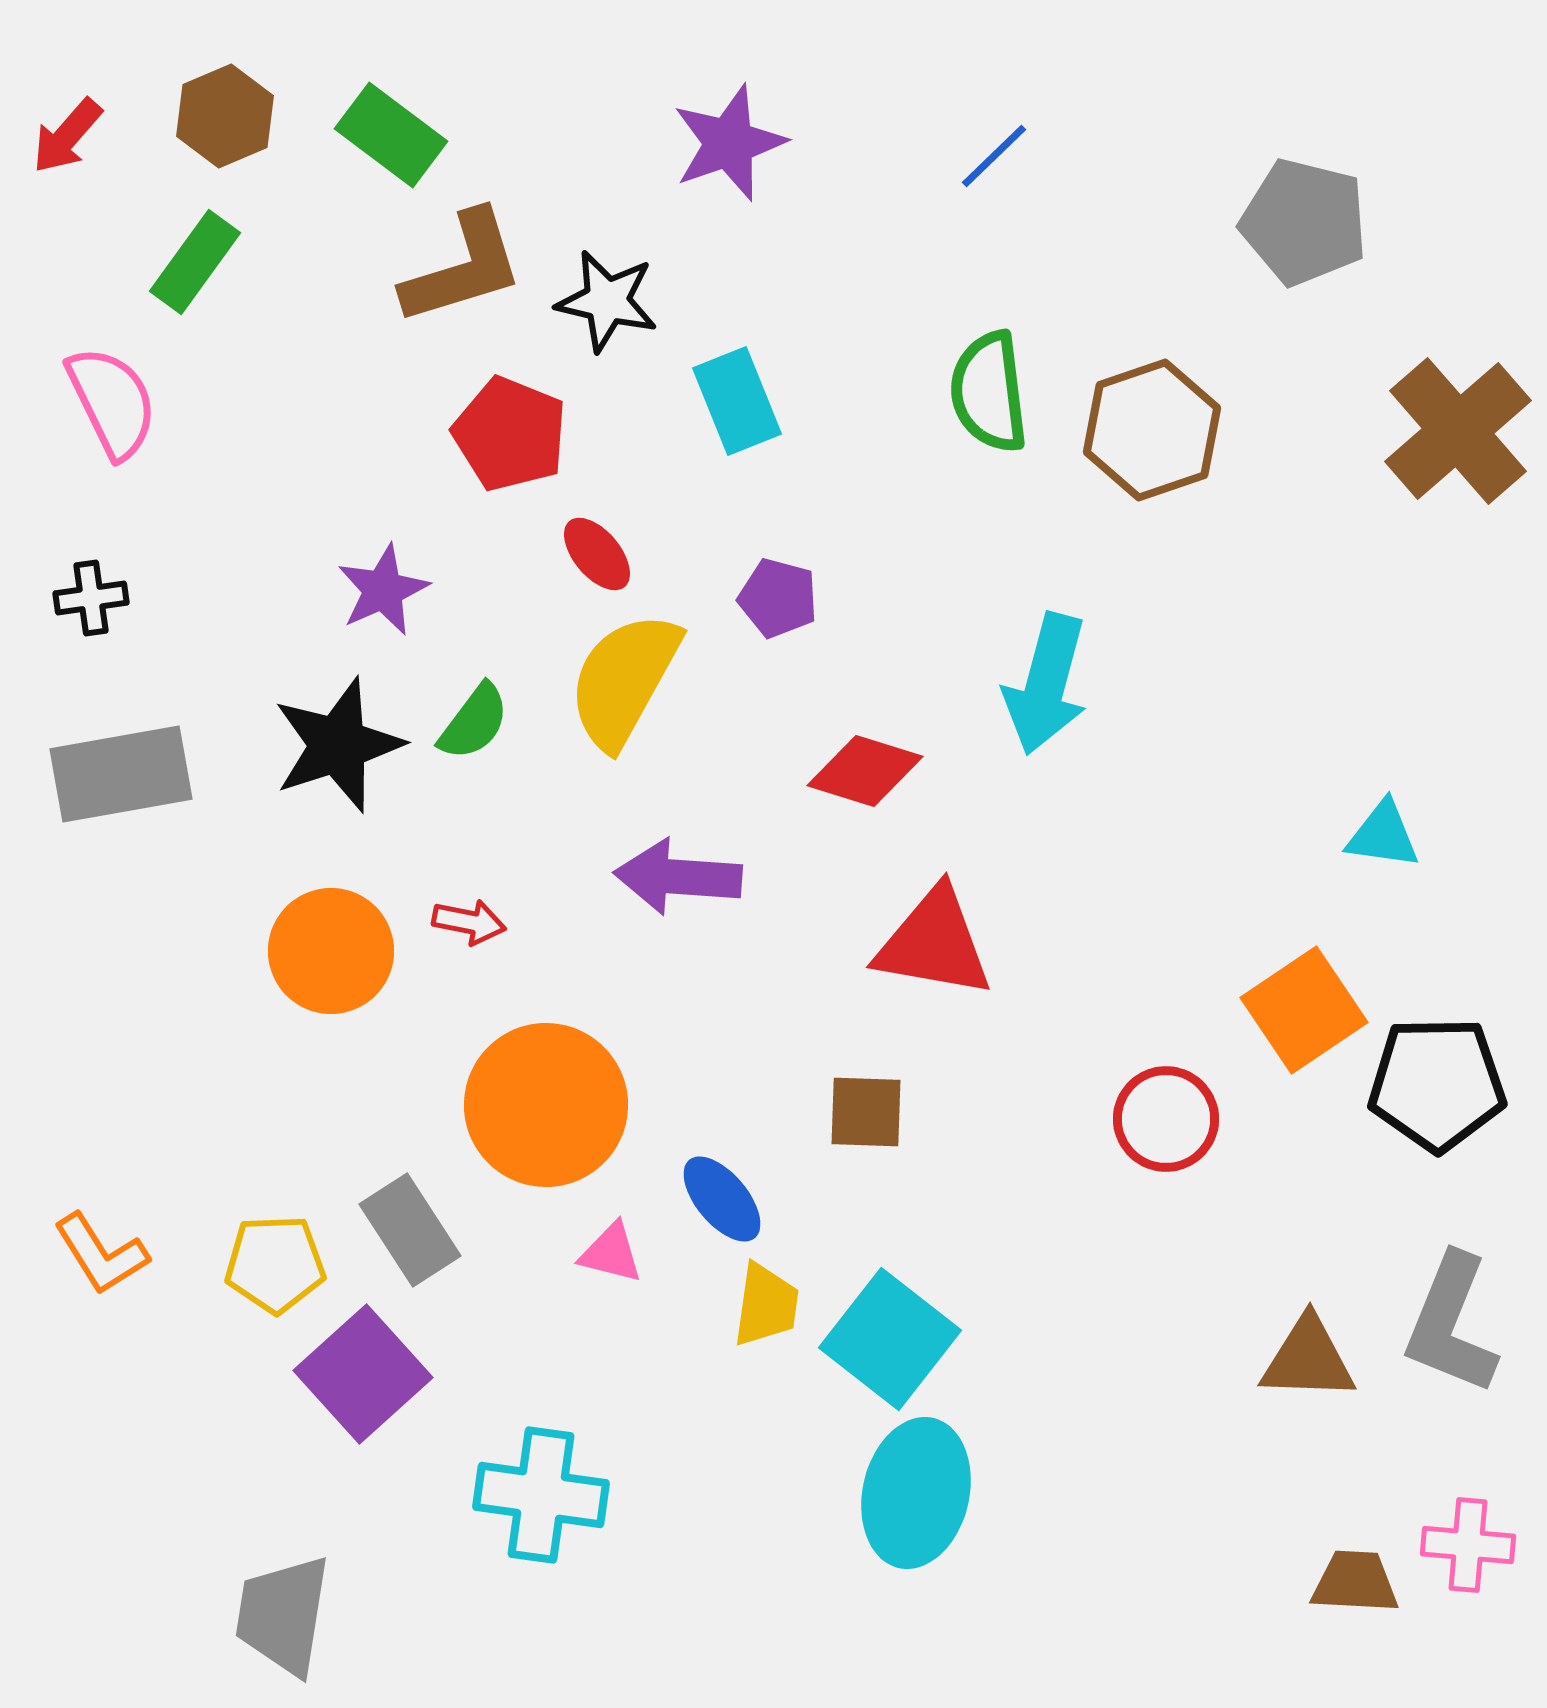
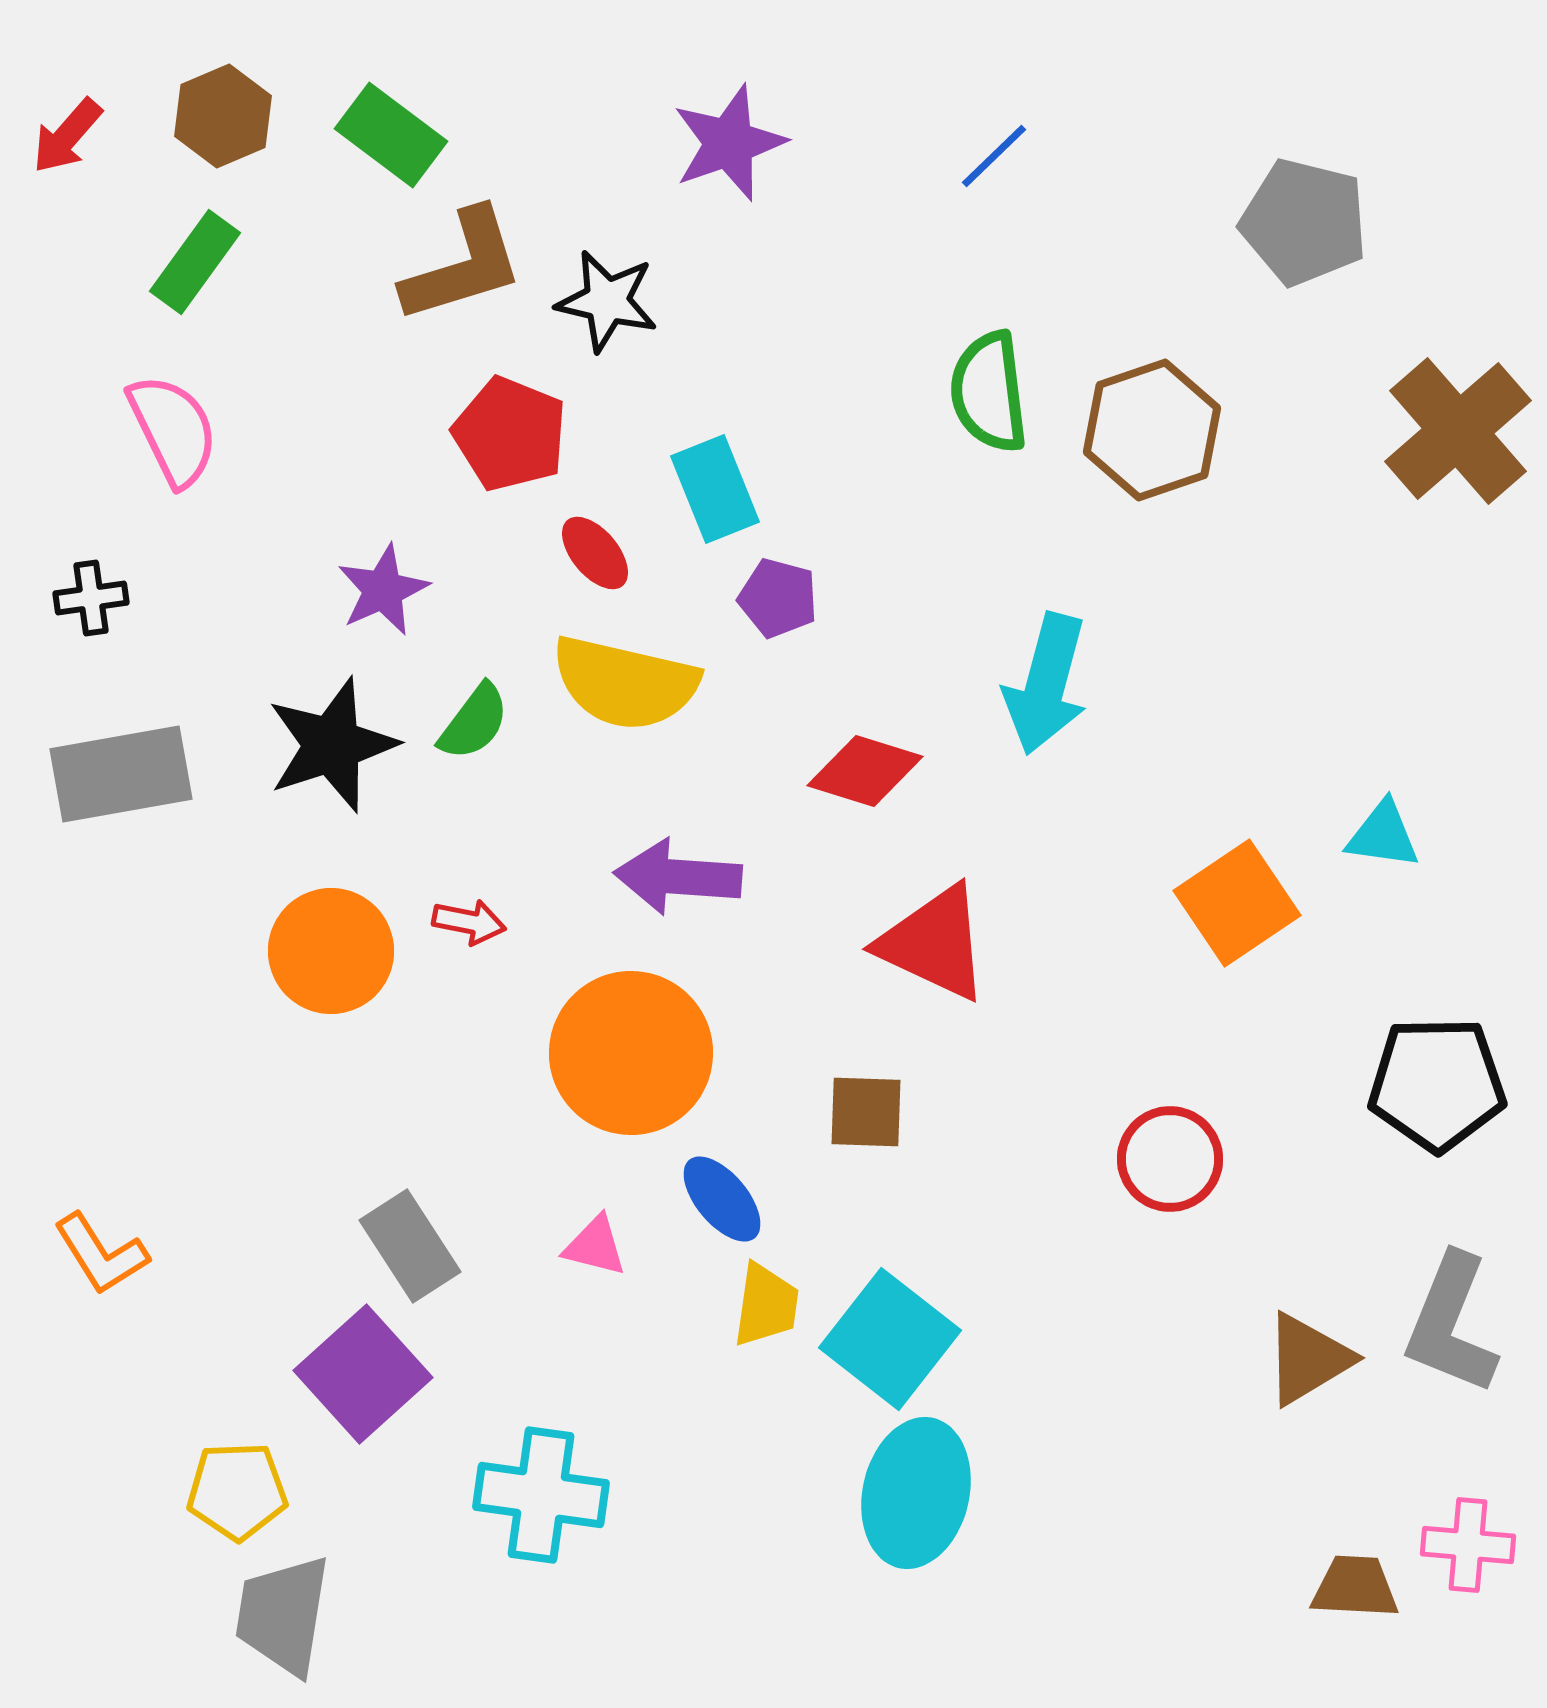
brown hexagon at (225, 116): moved 2 px left
brown L-shape at (463, 268): moved 2 px up
cyan rectangle at (737, 401): moved 22 px left, 88 px down
pink semicircle at (112, 402): moved 61 px right, 28 px down
red ellipse at (597, 554): moved 2 px left, 1 px up
yellow semicircle at (624, 680): moved 1 px right, 3 px down; rotated 106 degrees counterclockwise
black star at (338, 745): moved 6 px left
red triangle at (934, 943): rotated 15 degrees clockwise
orange square at (1304, 1010): moved 67 px left, 107 px up
orange circle at (546, 1105): moved 85 px right, 52 px up
red circle at (1166, 1119): moved 4 px right, 40 px down
gray rectangle at (410, 1230): moved 16 px down
pink triangle at (611, 1253): moved 16 px left, 7 px up
yellow pentagon at (275, 1264): moved 38 px left, 227 px down
brown triangle at (1308, 1359): rotated 33 degrees counterclockwise
brown trapezoid at (1355, 1582): moved 5 px down
